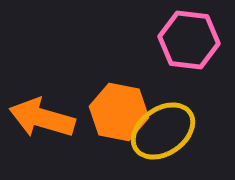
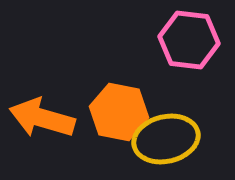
yellow ellipse: moved 3 px right, 8 px down; rotated 22 degrees clockwise
